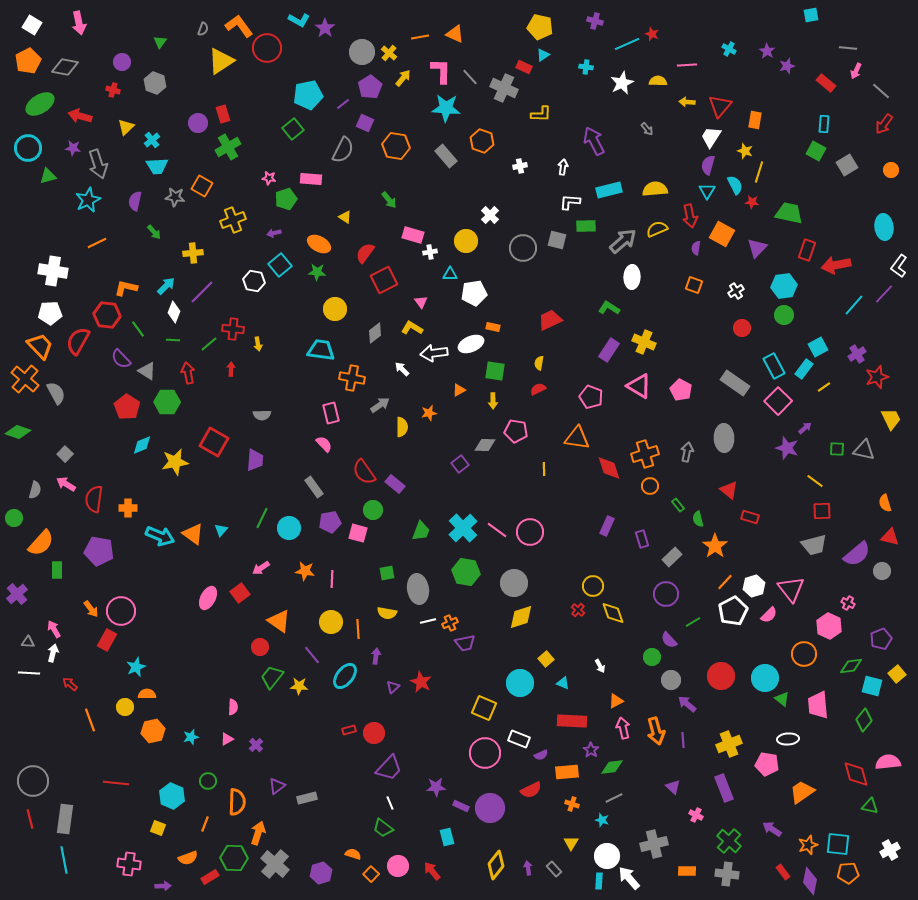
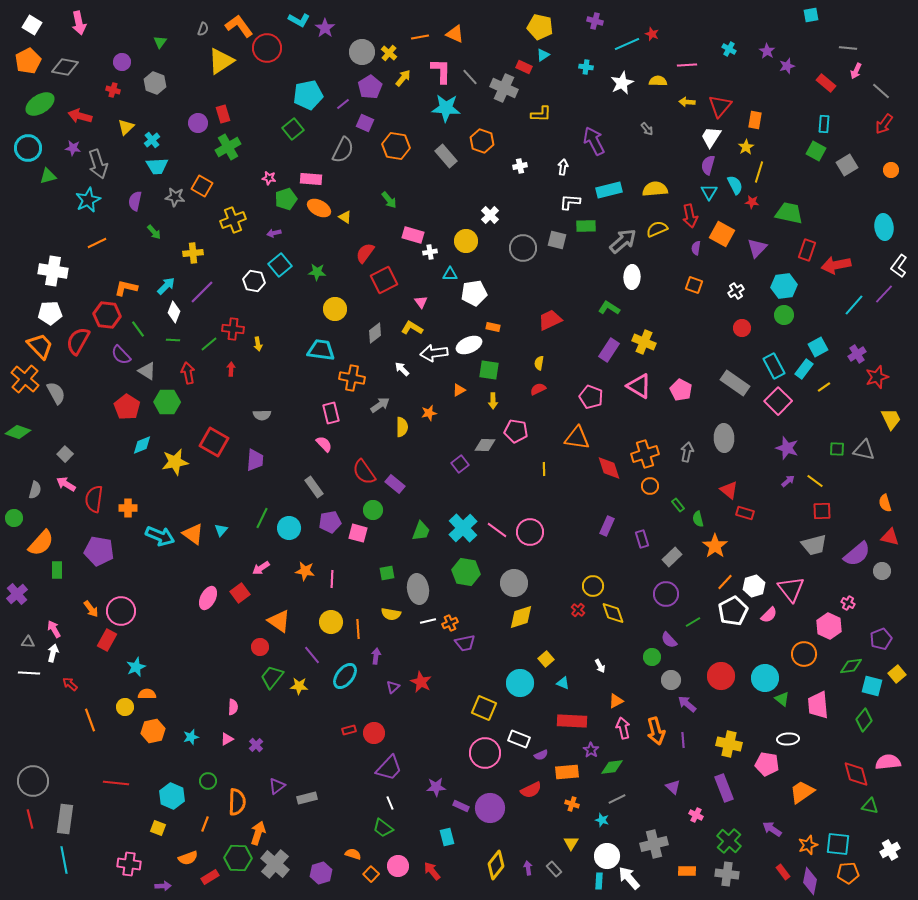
yellow star at (745, 151): moved 1 px right, 4 px up; rotated 21 degrees clockwise
cyan triangle at (707, 191): moved 2 px right, 1 px down
orange ellipse at (319, 244): moved 36 px up
white ellipse at (471, 344): moved 2 px left, 1 px down
purple semicircle at (121, 359): moved 4 px up
green square at (495, 371): moved 6 px left, 1 px up
purple arrow at (805, 428): moved 17 px left, 53 px down
red rectangle at (750, 517): moved 5 px left, 4 px up
yellow semicircle at (387, 613): moved 4 px right, 1 px down
yellow cross at (729, 744): rotated 35 degrees clockwise
gray line at (614, 798): moved 3 px right, 1 px down
green hexagon at (234, 858): moved 4 px right
